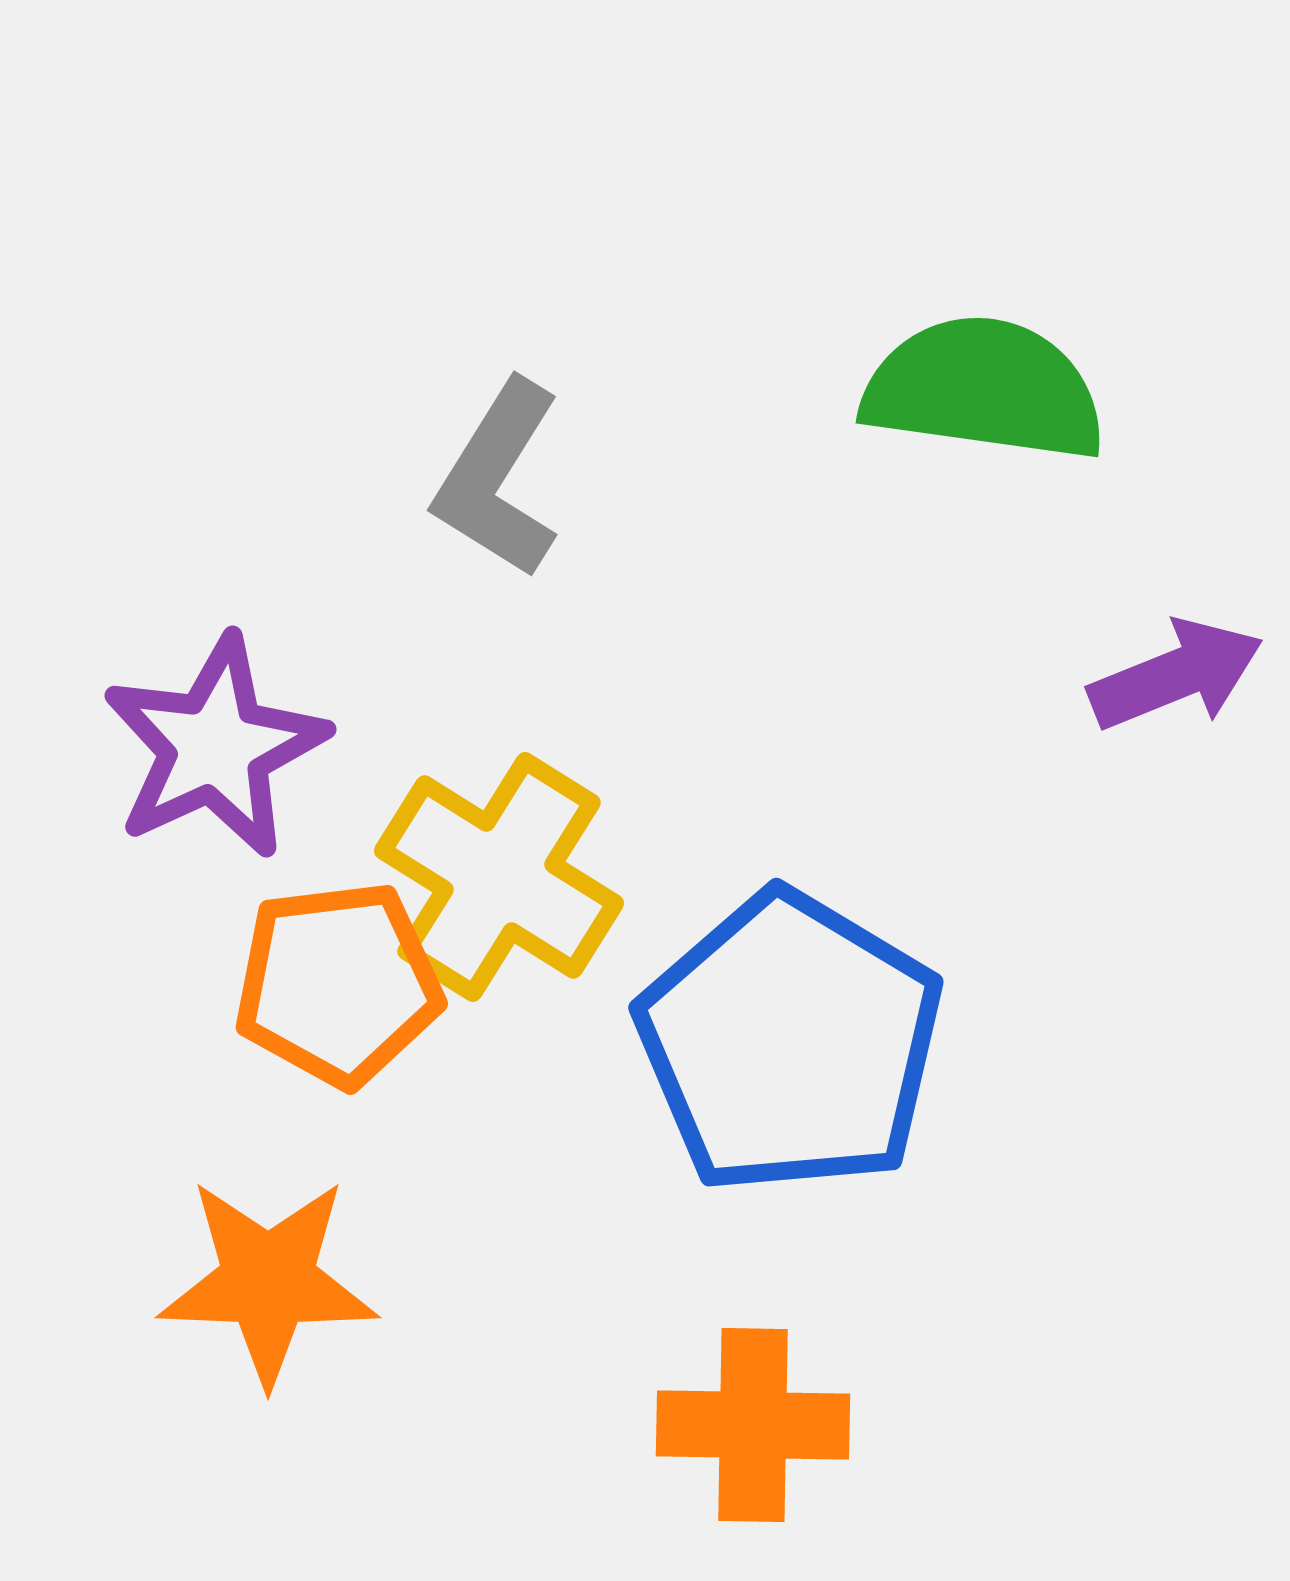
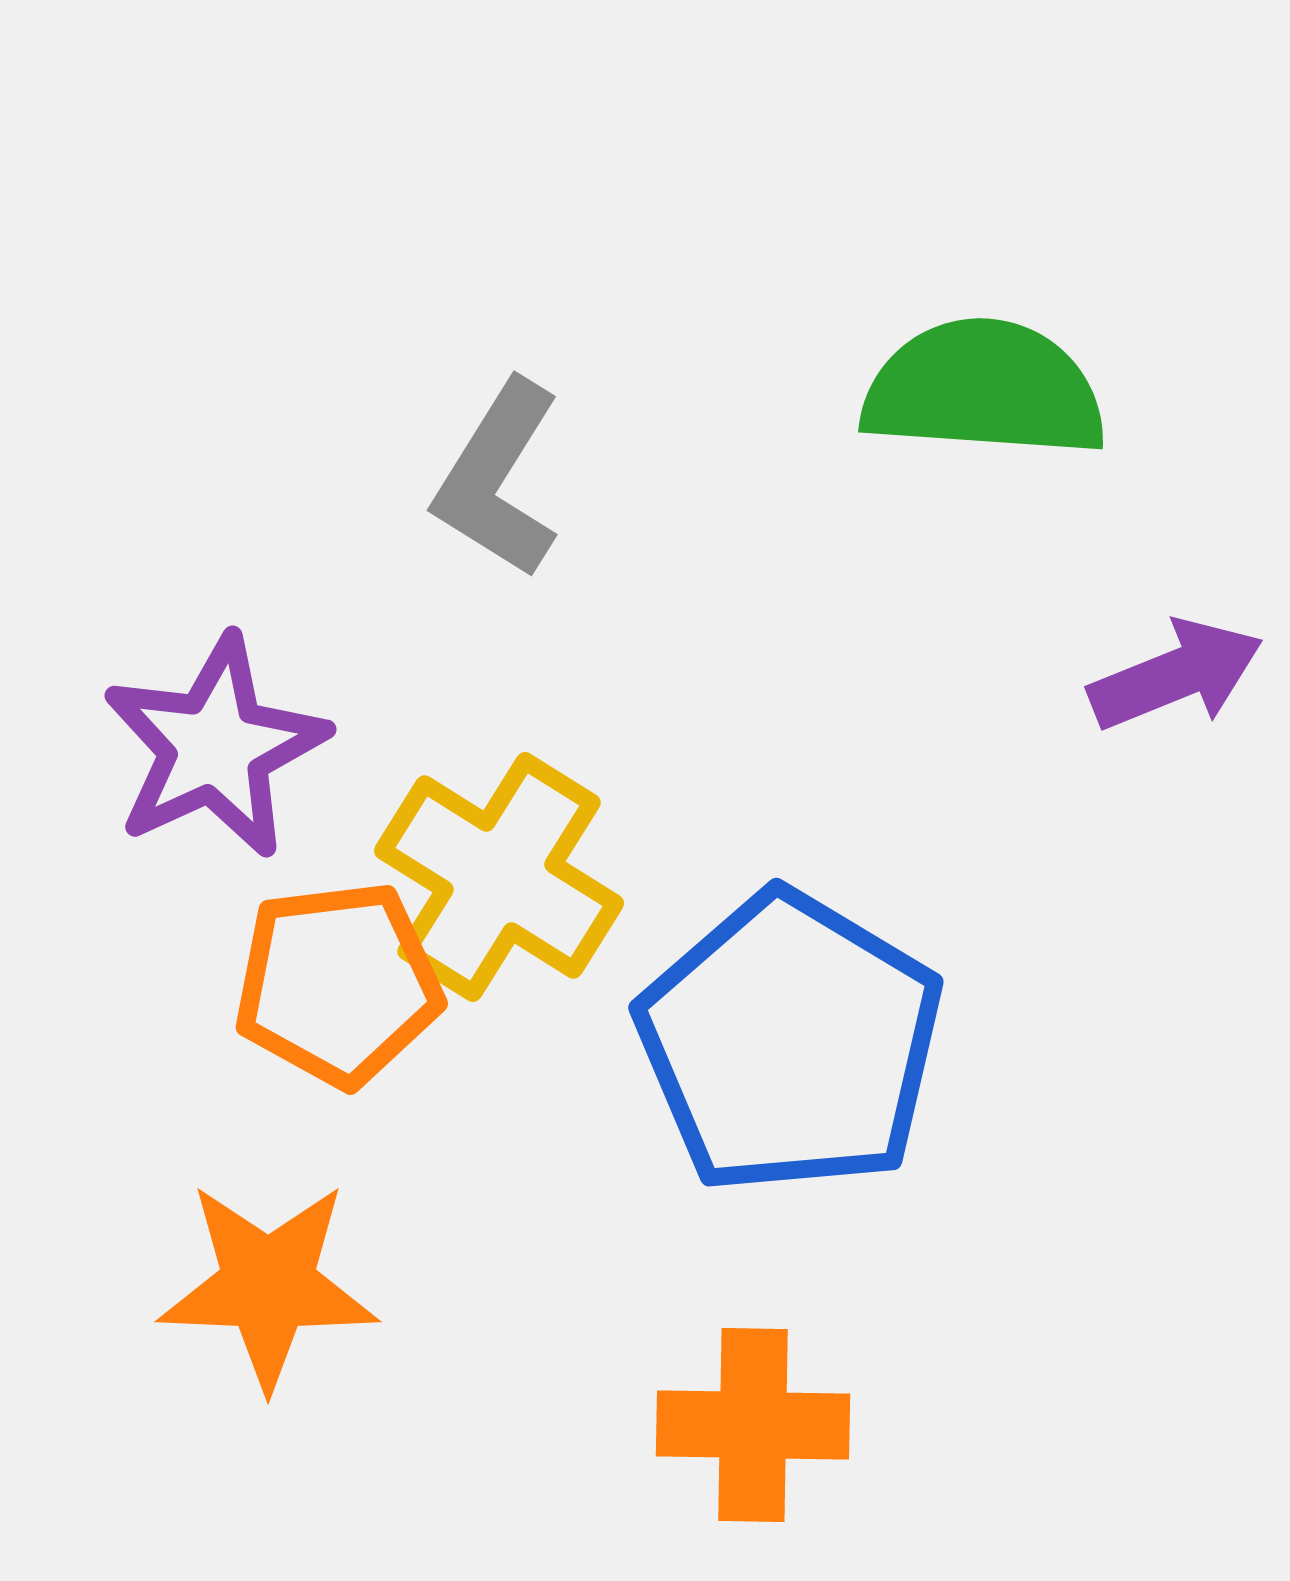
green semicircle: rotated 4 degrees counterclockwise
orange star: moved 4 px down
